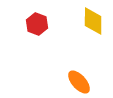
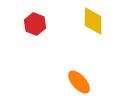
red hexagon: moved 2 px left
